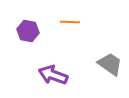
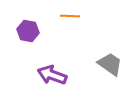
orange line: moved 6 px up
purple arrow: moved 1 px left
